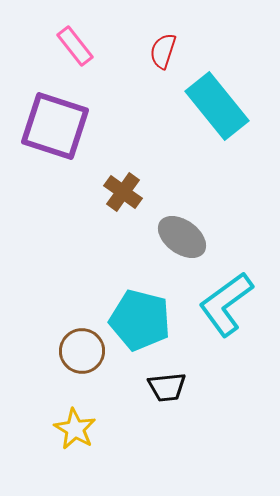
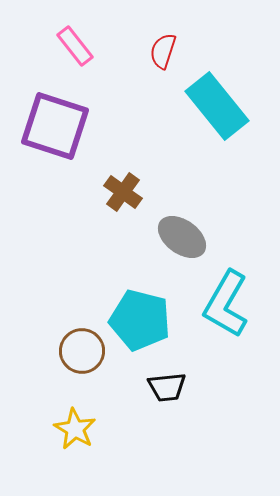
cyan L-shape: rotated 24 degrees counterclockwise
